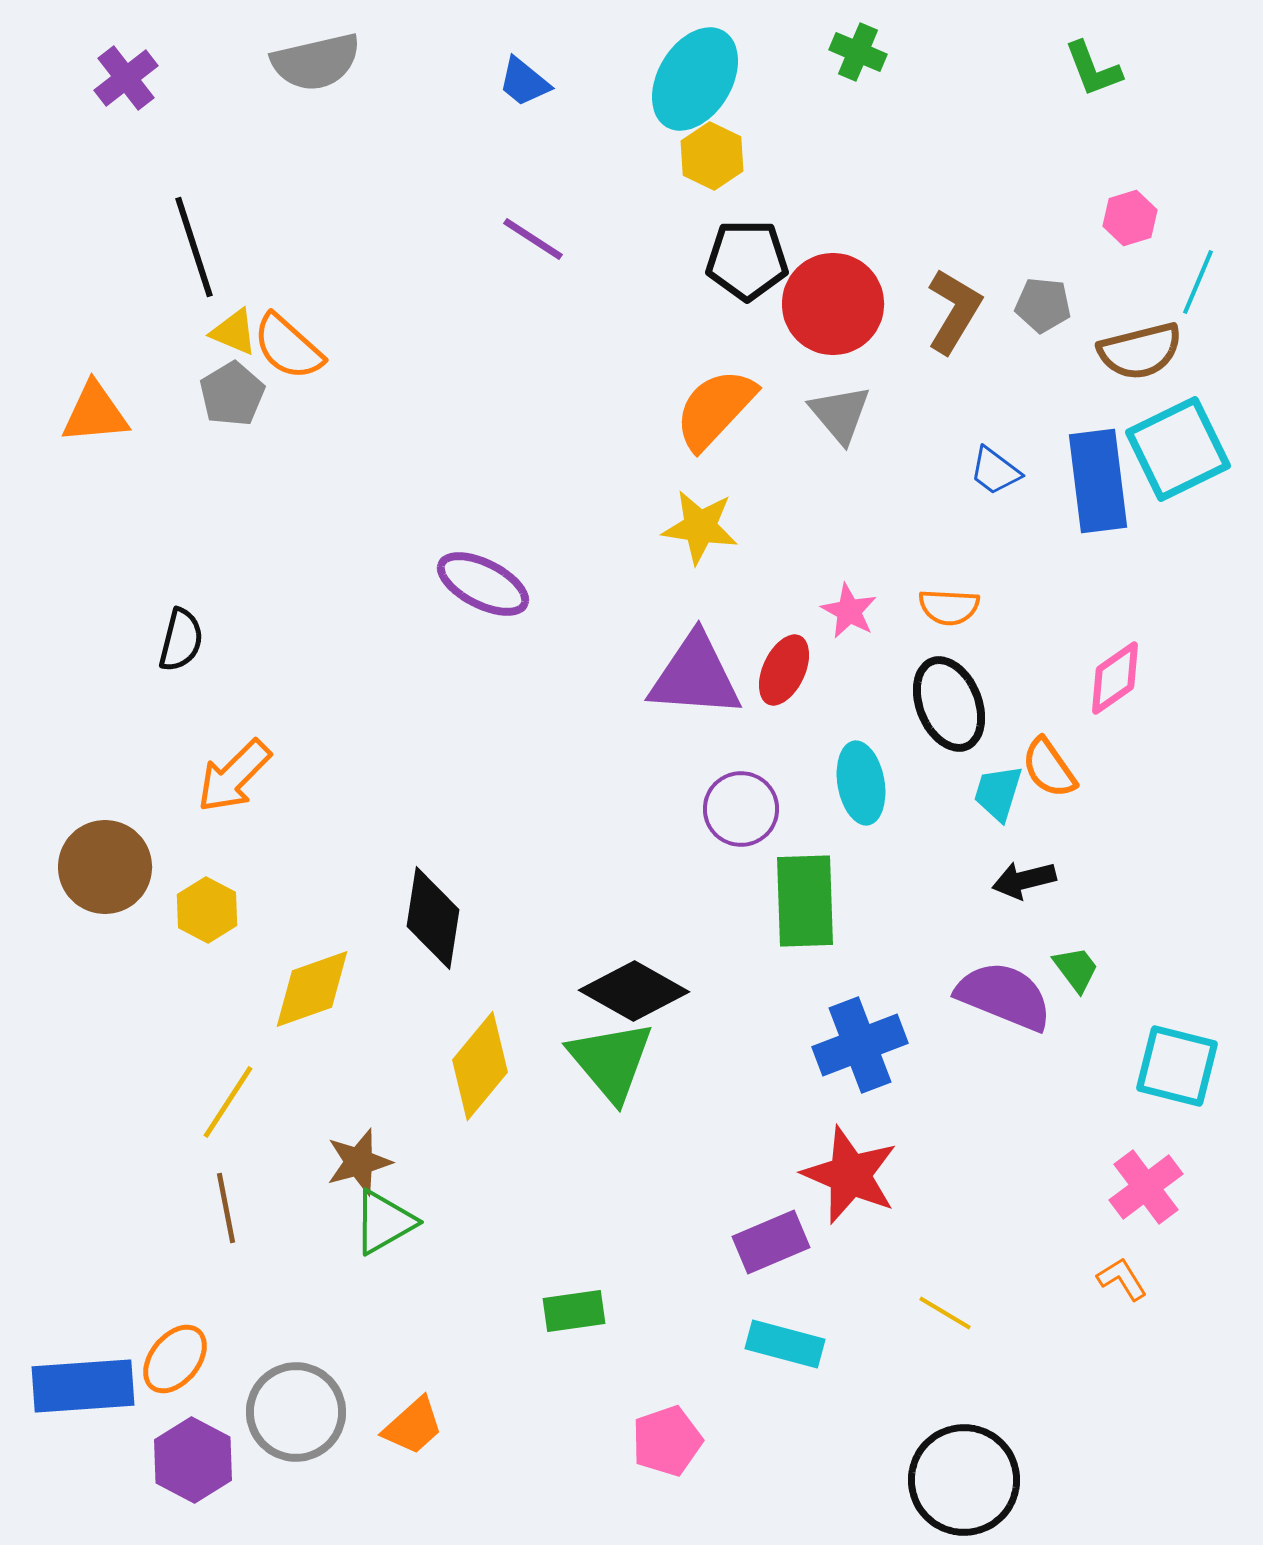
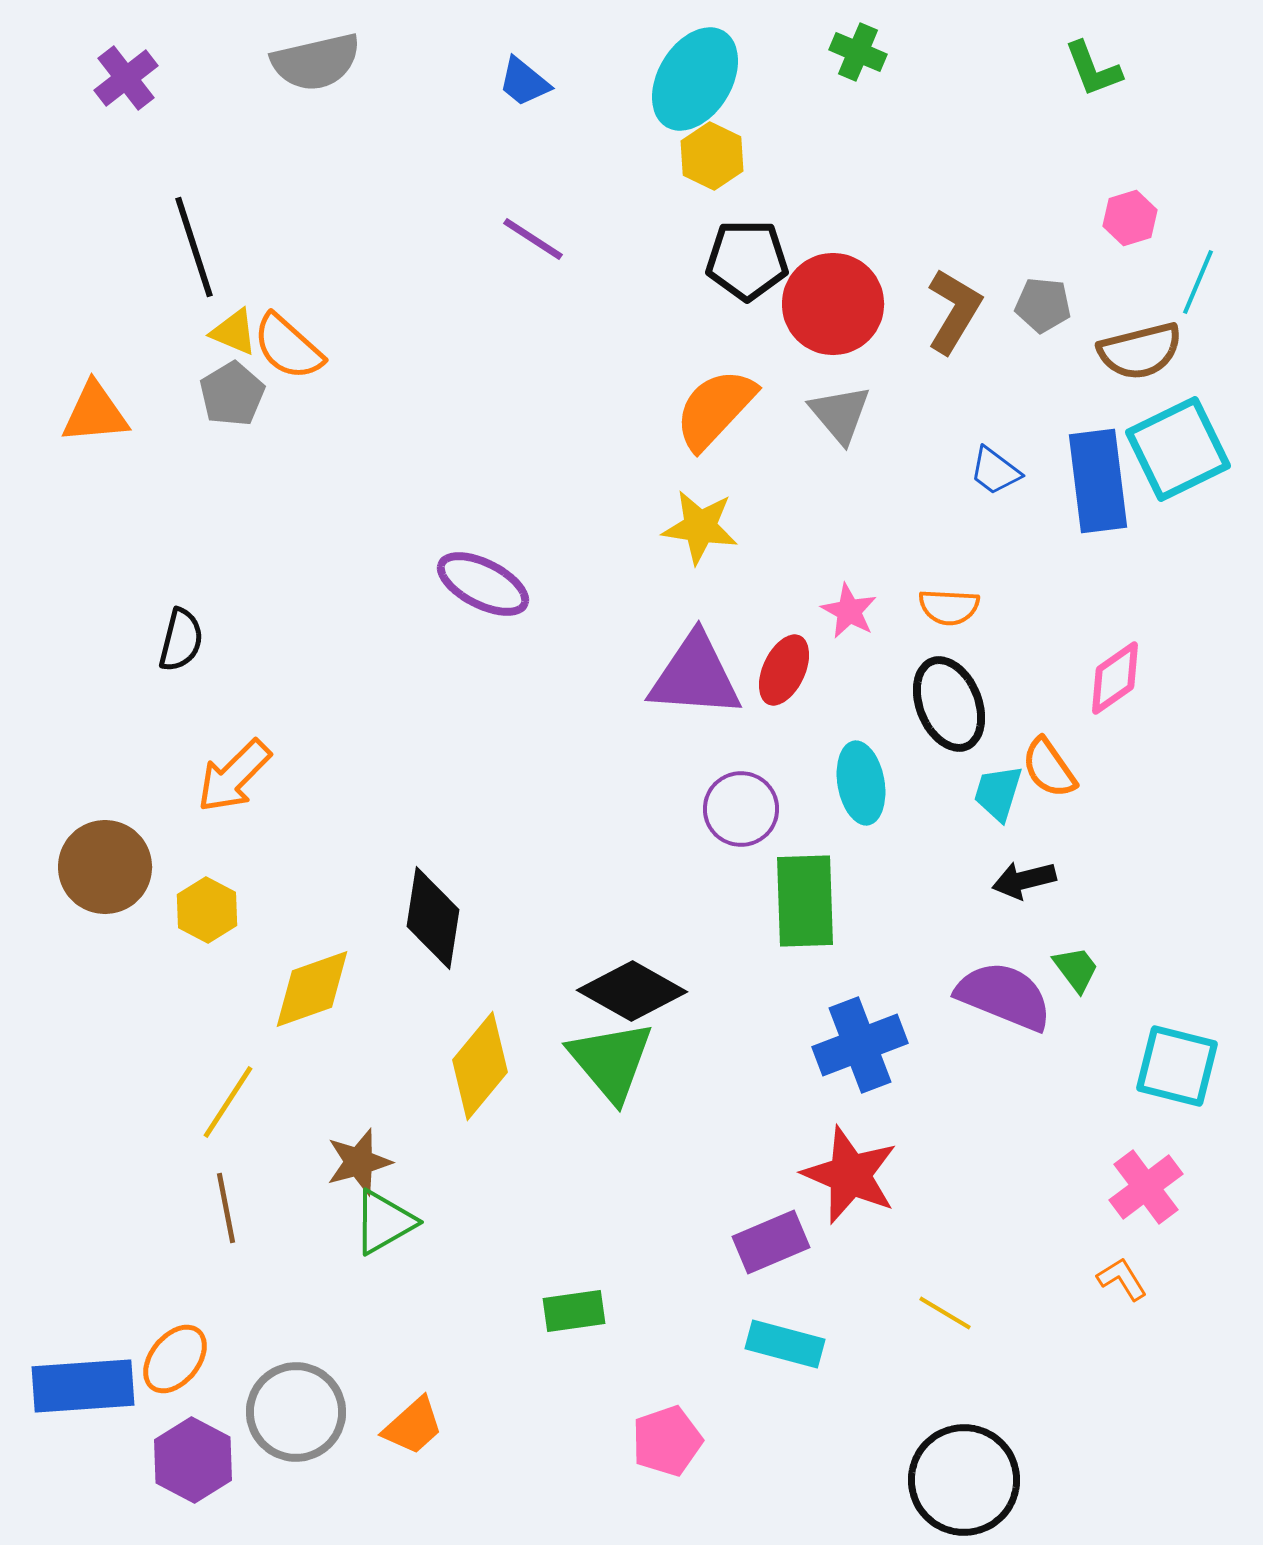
black diamond at (634, 991): moved 2 px left
